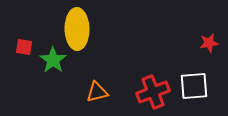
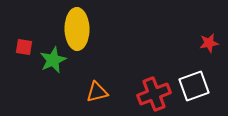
green star: rotated 12 degrees clockwise
white square: rotated 16 degrees counterclockwise
red cross: moved 1 px right, 2 px down
